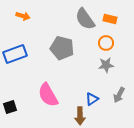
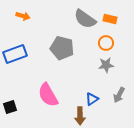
gray semicircle: rotated 20 degrees counterclockwise
